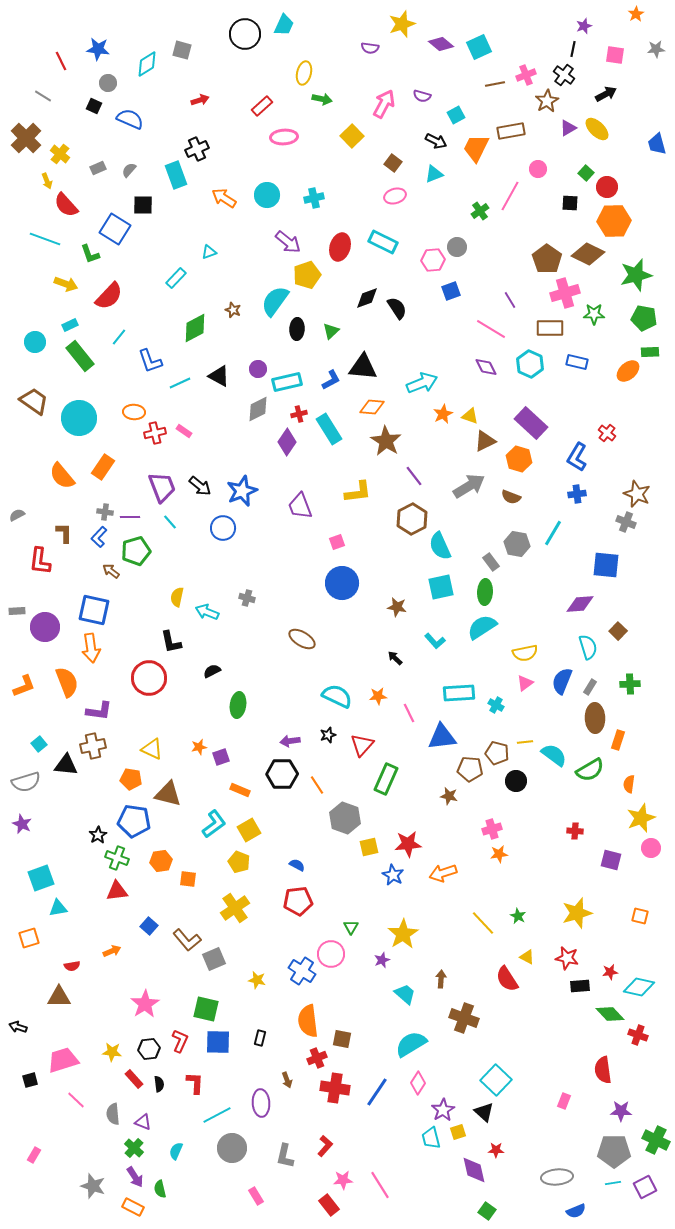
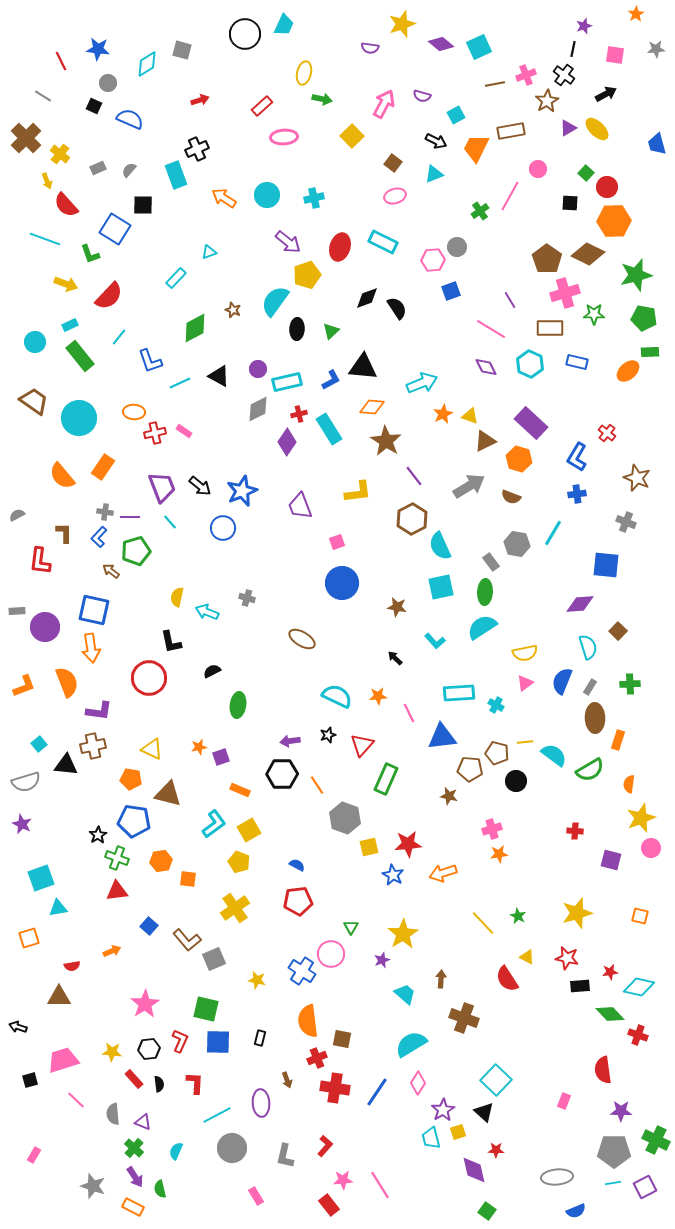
brown star at (637, 494): moved 16 px up
